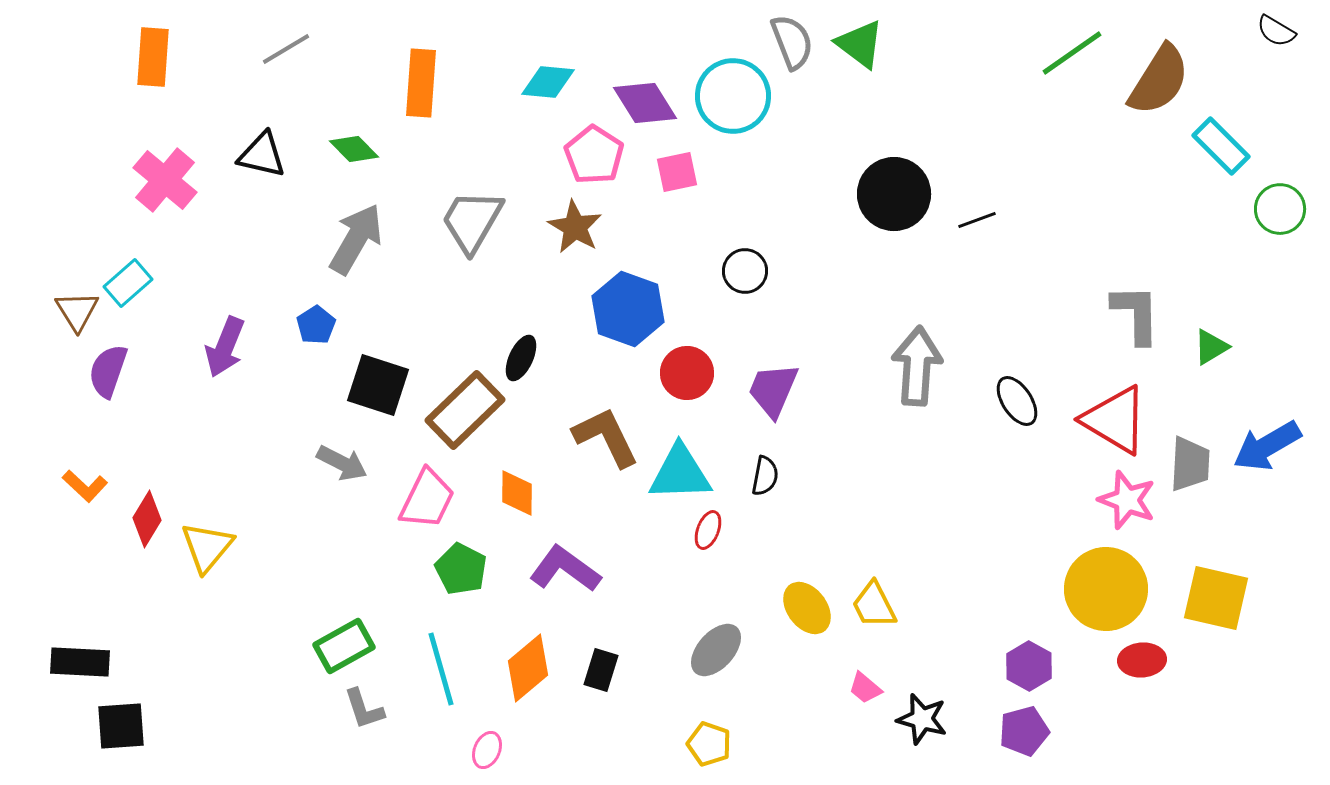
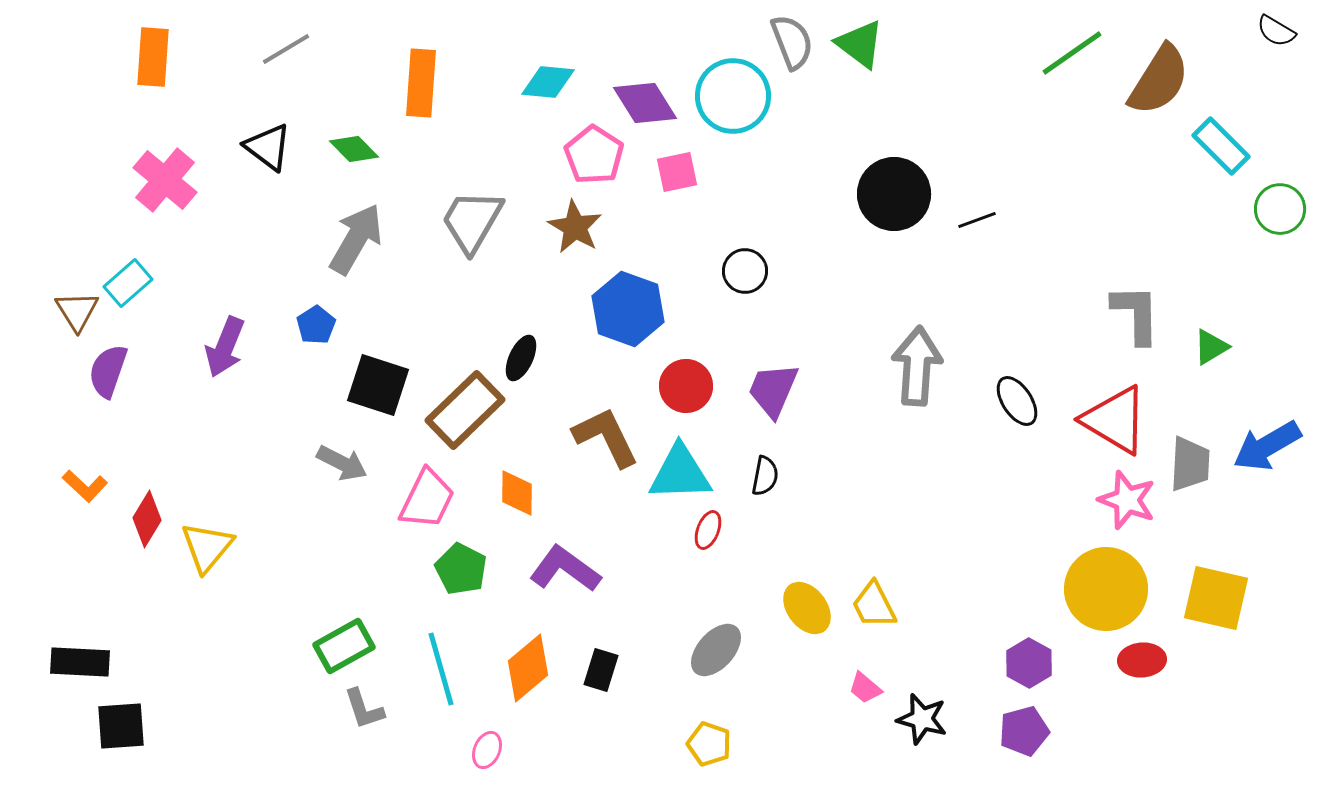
black triangle at (262, 155): moved 6 px right, 8 px up; rotated 24 degrees clockwise
red circle at (687, 373): moved 1 px left, 13 px down
purple hexagon at (1029, 666): moved 3 px up
